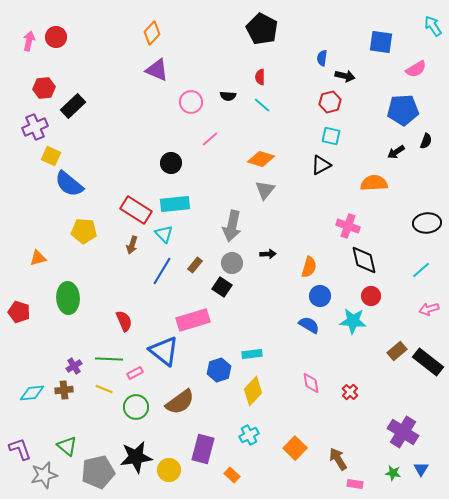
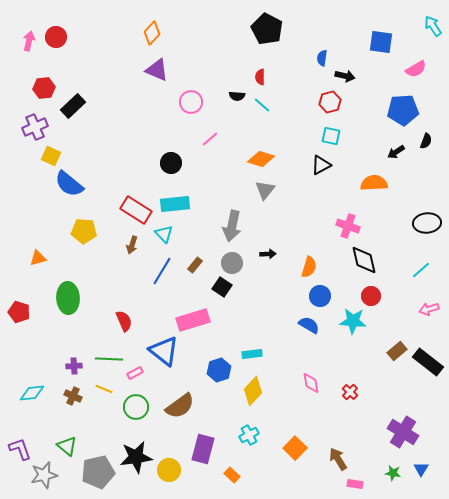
black pentagon at (262, 29): moved 5 px right
black semicircle at (228, 96): moved 9 px right
purple cross at (74, 366): rotated 28 degrees clockwise
brown cross at (64, 390): moved 9 px right, 6 px down; rotated 30 degrees clockwise
brown semicircle at (180, 402): moved 4 px down
